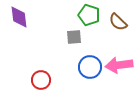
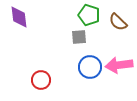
gray square: moved 5 px right
